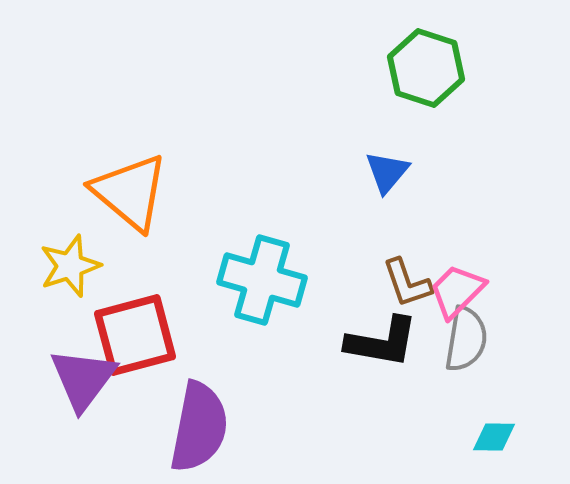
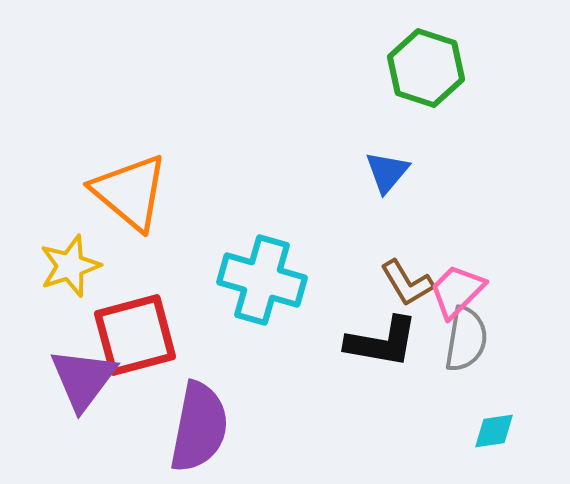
brown L-shape: rotated 12 degrees counterclockwise
cyan diamond: moved 6 px up; rotated 9 degrees counterclockwise
